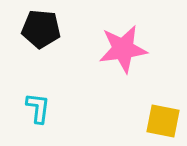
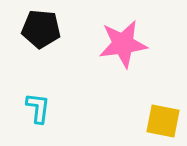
pink star: moved 5 px up
